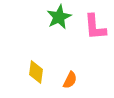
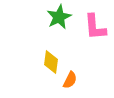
yellow diamond: moved 15 px right, 10 px up
